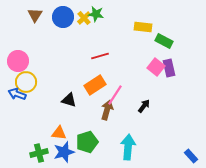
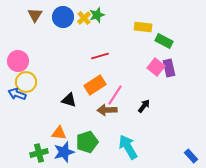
green star: moved 1 px right, 1 px down; rotated 28 degrees counterclockwise
brown arrow: rotated 108 degrees counterclockwise
cyan arrow: rotated 35 degrees counterclockwise
